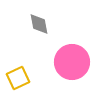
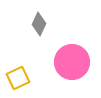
gray diamond: rotated 35 degrees clockwise
